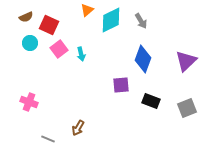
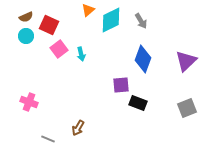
orange triangle: moved 1 px right
cyan circle: moved 4 px left, 7 px up
black rectangle: moved 13 px left, 2 px down
